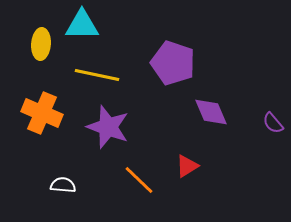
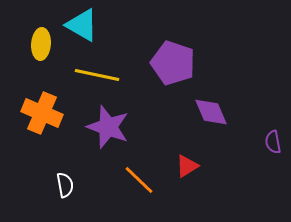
cyan triangle: rotated 30 degrees clockwise
purple semicircle: moved 19 px down; rotated 30 degrees clockwise
white semicircle: moved 2 px right; rotated 75 degrees clockwise
